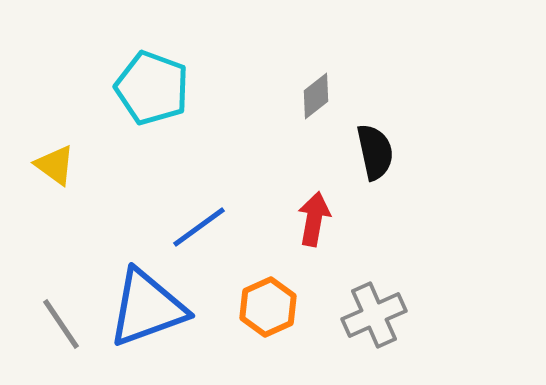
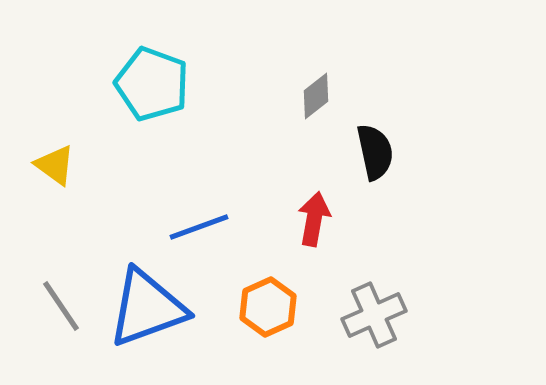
cyan pentagon: moved 4 px up
blue line: rotated 16 degrees clockwise
gray line: moved 18 px up
